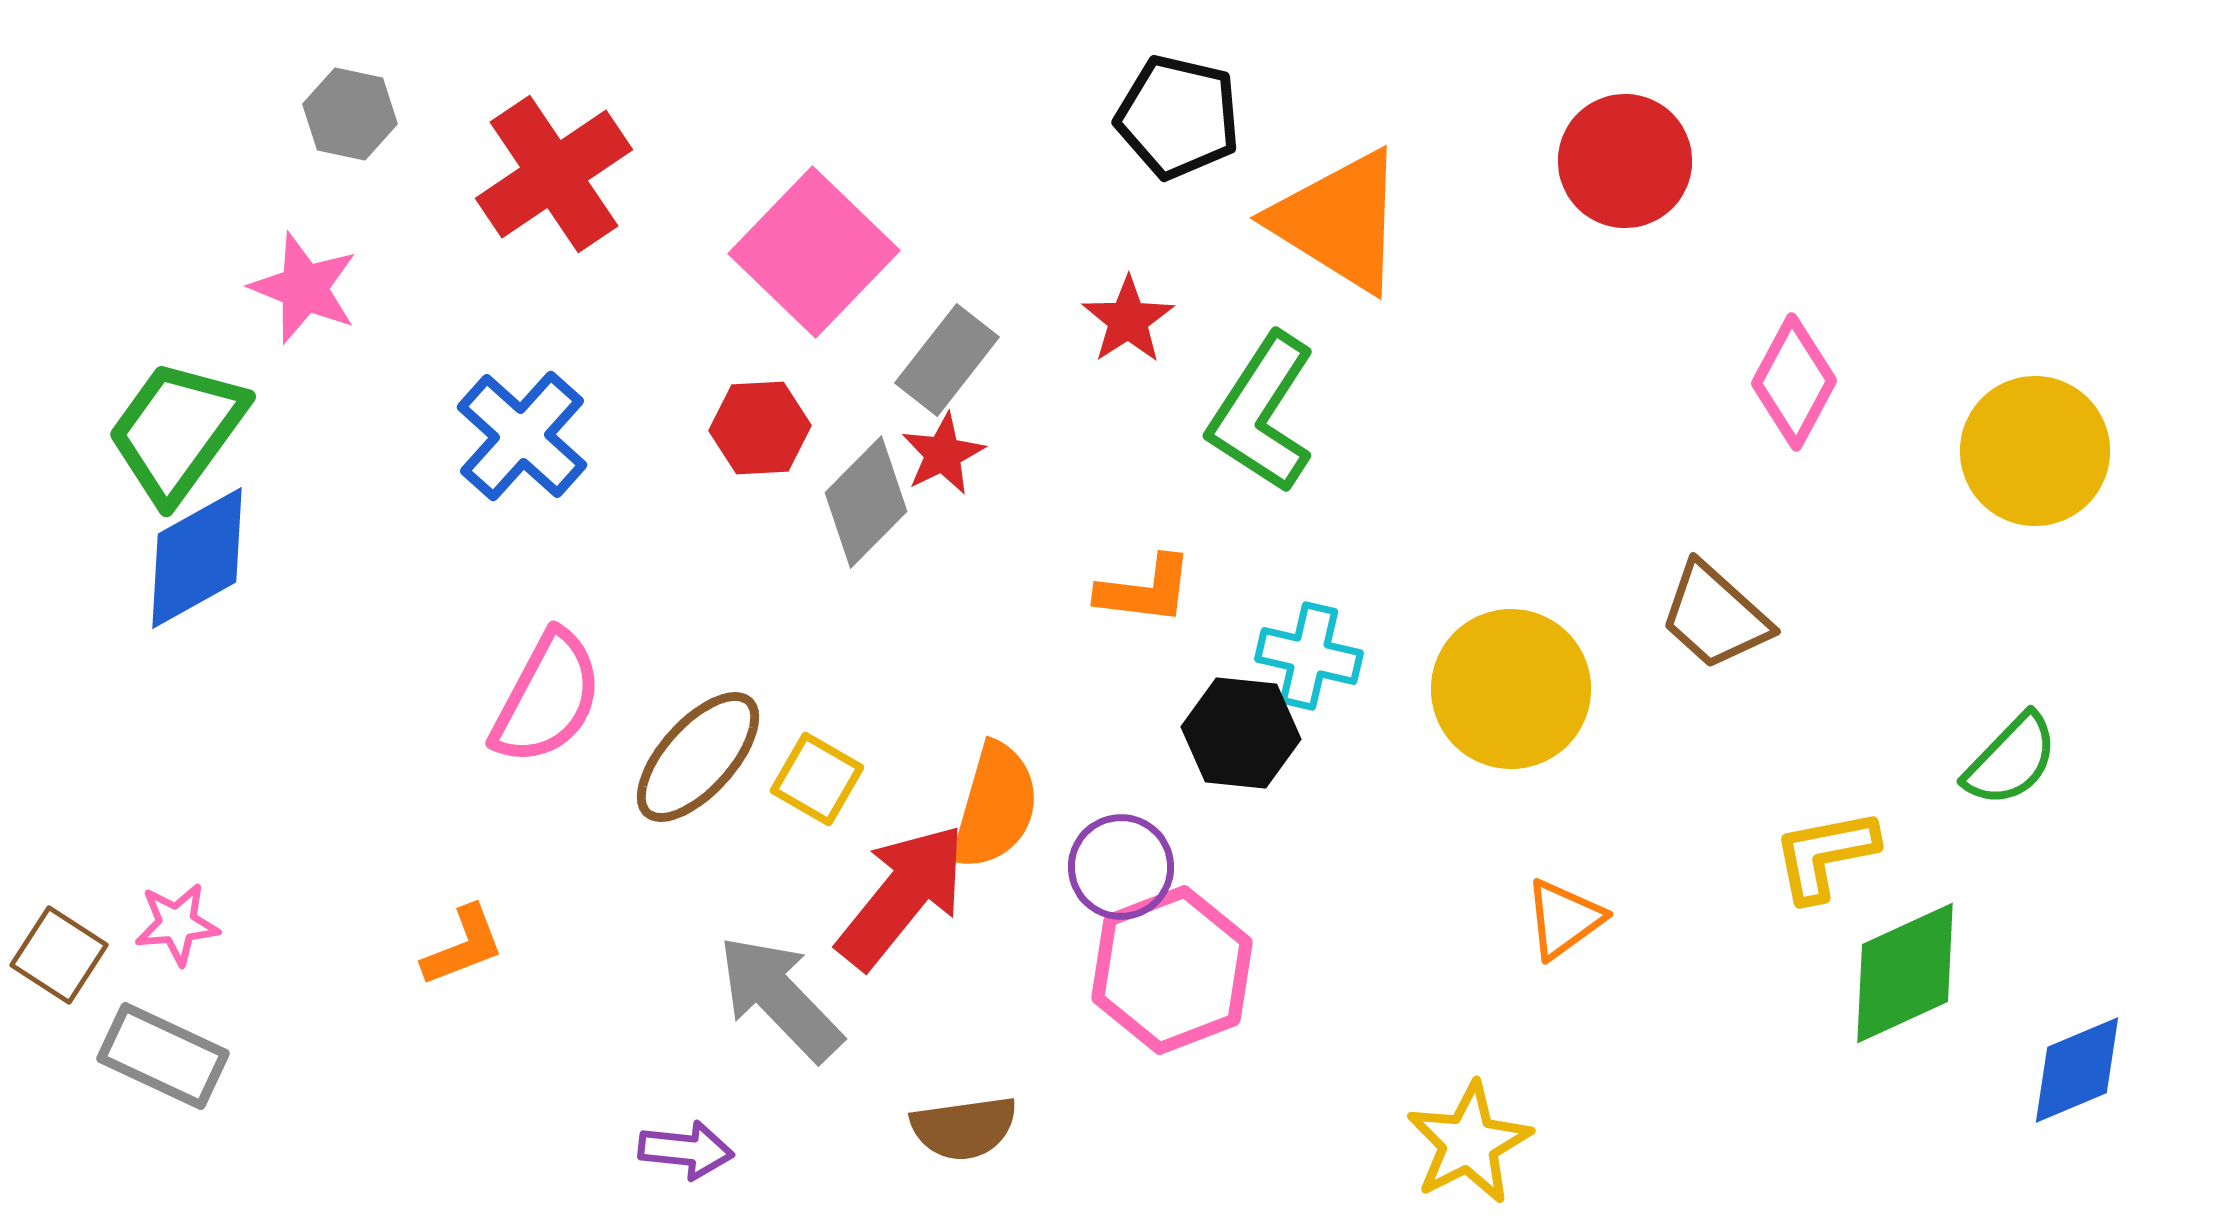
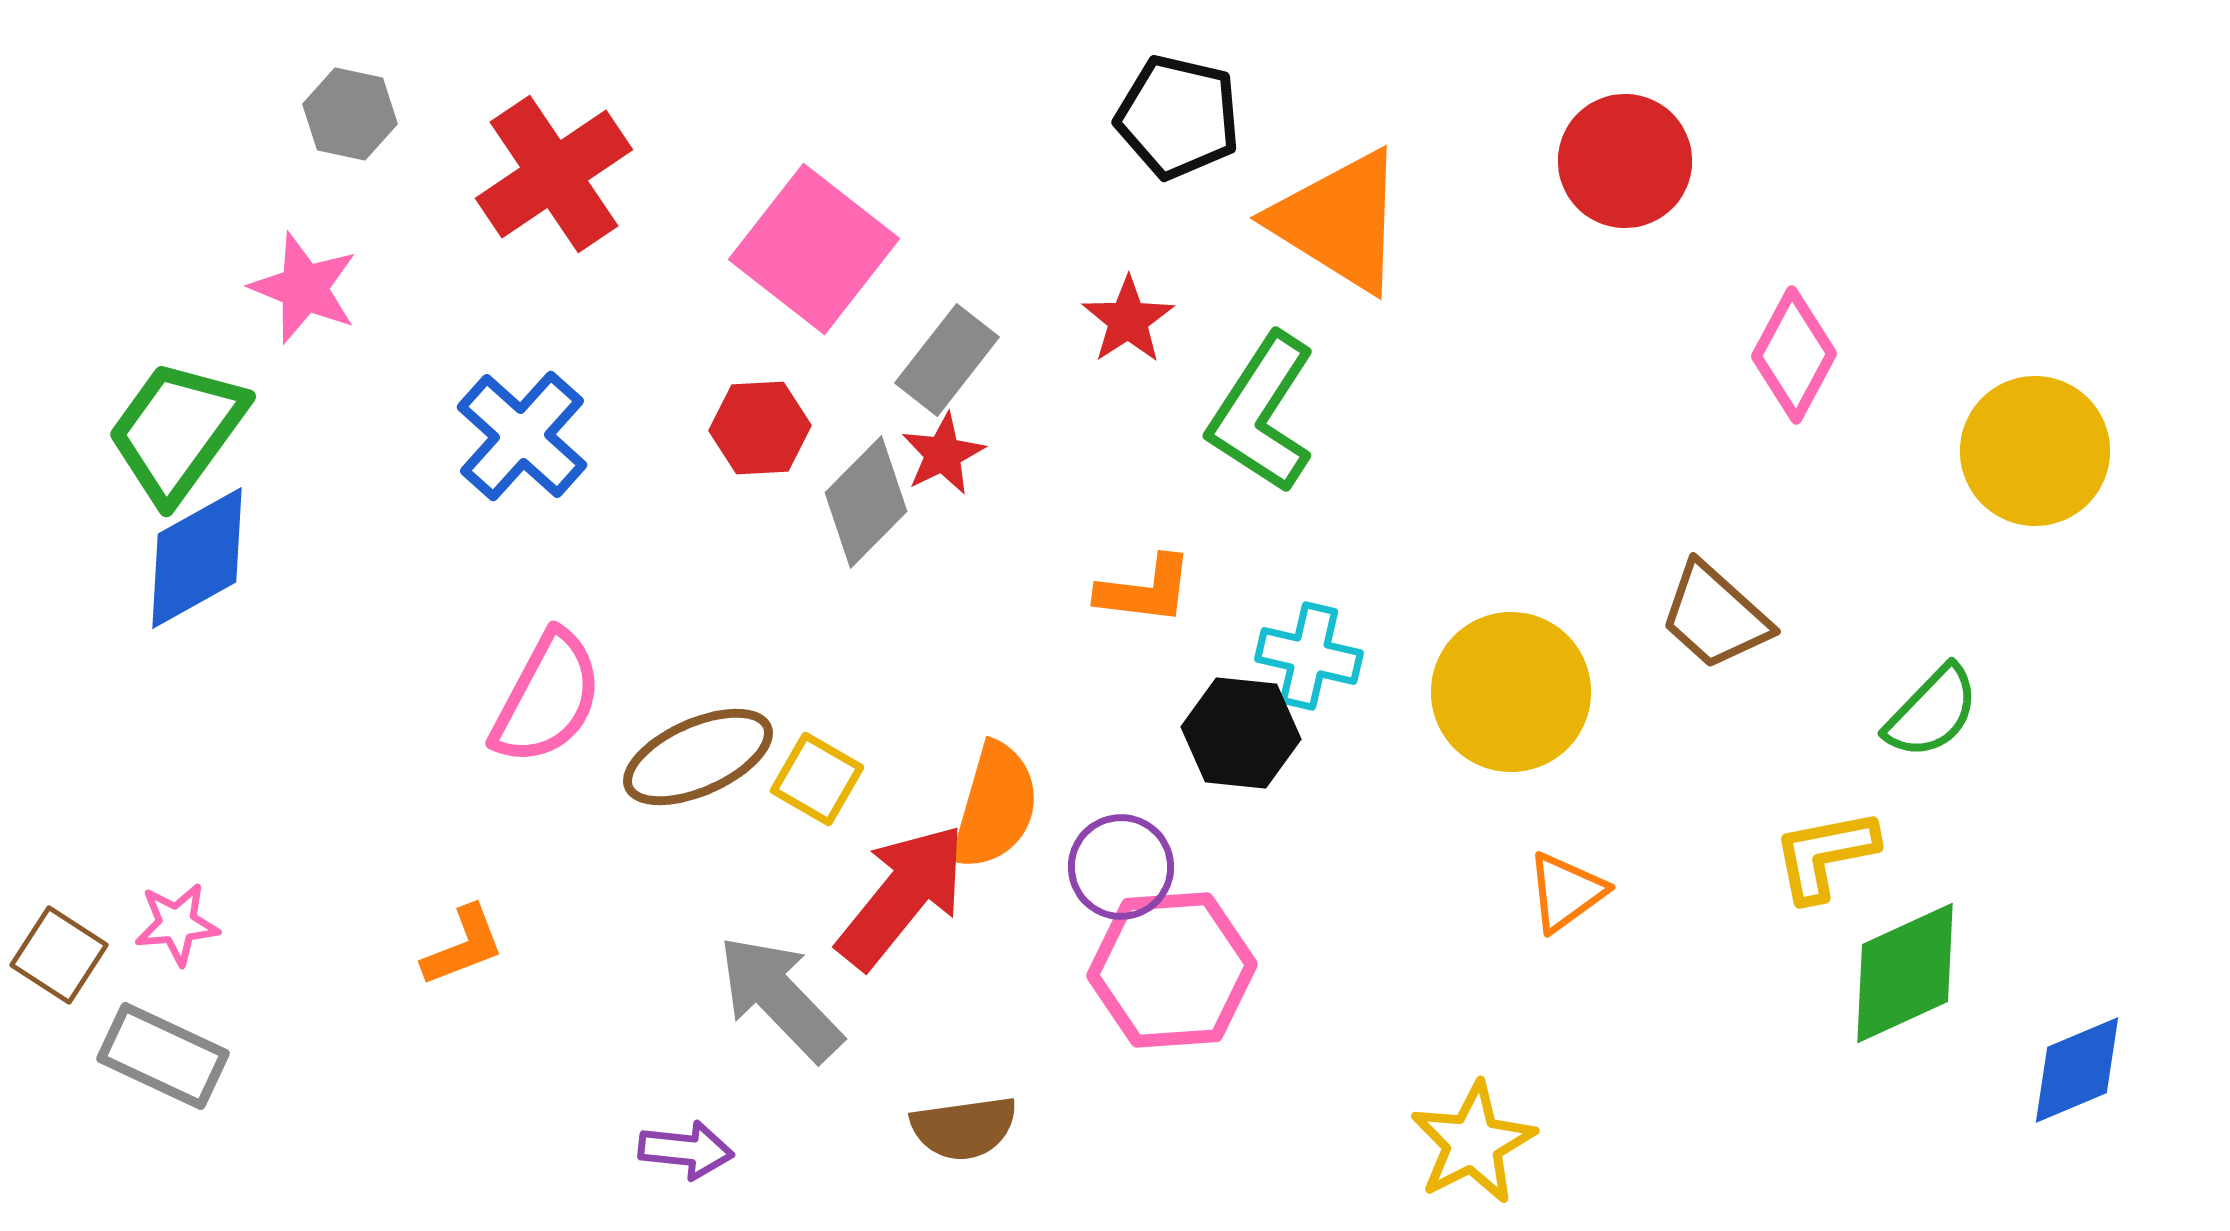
pink square at (814, 252): moved 3 px up; rotated 6 degrees counterclockwise
pink diamond at (1794, 382): moved 27 px up
yellow circle at (1511, 689): moved 3 px down
brown ellipse at (698, 757): rotated 24 degrees clockwise
green semicircle at (2011, 760): moved 79 px left, 48 px up
orange triangle at (1564, 919): moved 2 px right, 27 px up
pink hexagon at (1172, 970): rotated 17 degrees clockwise
yellow star at (1469, 1143): moved 4 px right
